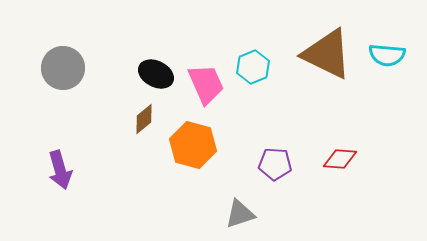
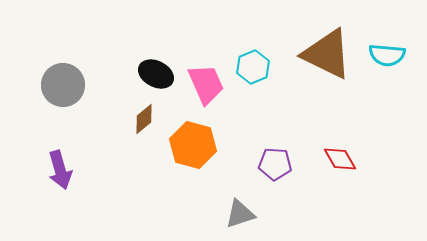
gray circle: moved 17 px down
red diamond: rotated 56 degrees clockwise
